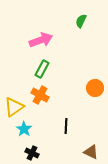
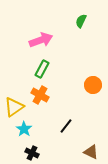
orange circle: moved 2 px left, 3 px up
black line: rotated 35 degrees clockwise
